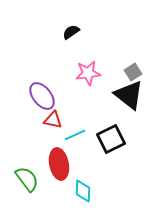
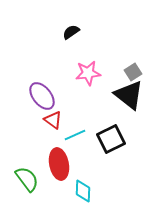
red triangle: rotated 24 degrees clockwise
